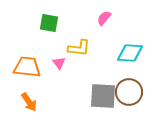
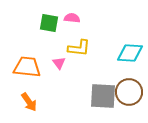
pink semicircle: moved 32 px left; rotated 56 degrees clockwise
